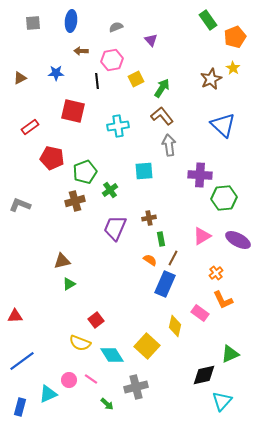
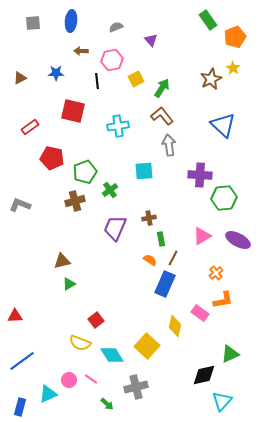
orange L-shape at (223, 300): rotated 75 degrees counterclockwise
